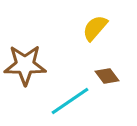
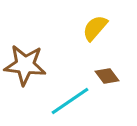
brown star: rotated 6 degrees clockwise
